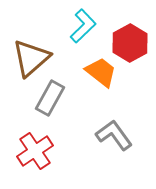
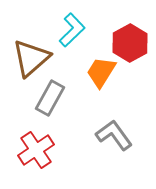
cyan L-shape: moved 11 px left, 4 px down
orange trapezoid: rotated 96 degrees counterclockwise
red cross: moved 1 px right, 1 px up
